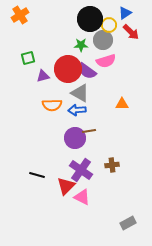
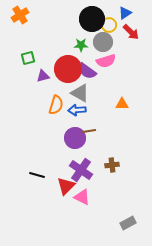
black circle: moved 2 px right
gray circle: moved 2 px down
orange semicircle: moved 4 px right; rotated 72 degrees counterclockwise
